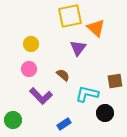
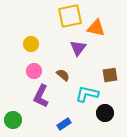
orange triangle: rotated 30 degrees counterclockwise
pink circle: moved 5 px right, 2 px down
brown square: moved 5 px left, 6 px up
purple L-shape: rotated 70 degrees clockwise
